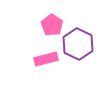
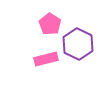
pink pentagon: moved 2 px left, 1 px up
